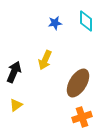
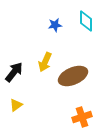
blue star: moved 2 px down
yellow arrow: moved 2 px down
black arrow: rotated 15 degrees clockwise
brown ellipse: moved 5 px left, 7 px up; rotated 36 degrees clockwise
